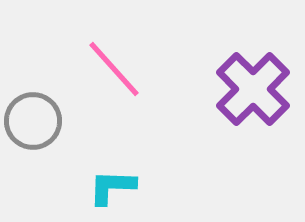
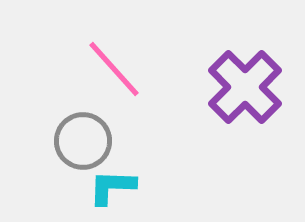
purple cross: moved 8 px left, 2 px up
gray circle: moved 50 px right, 20 px down
